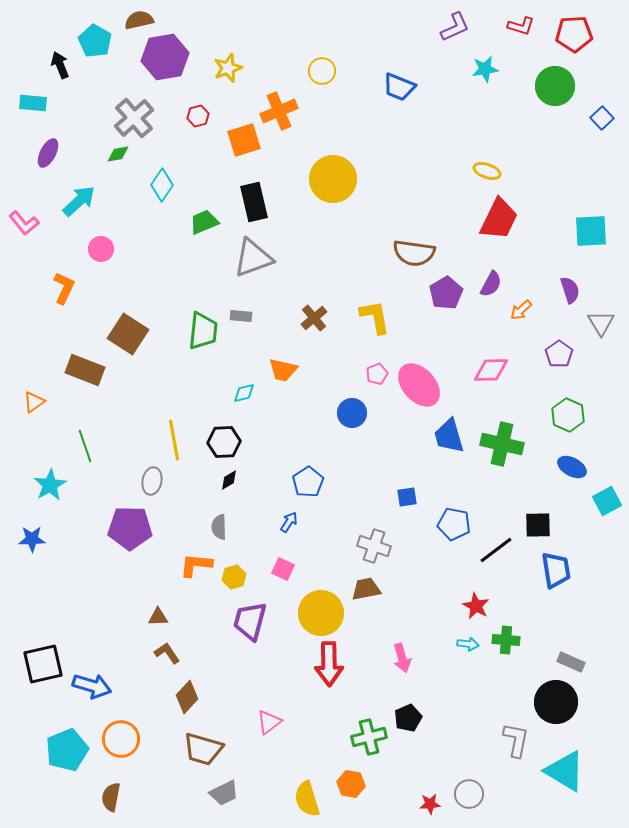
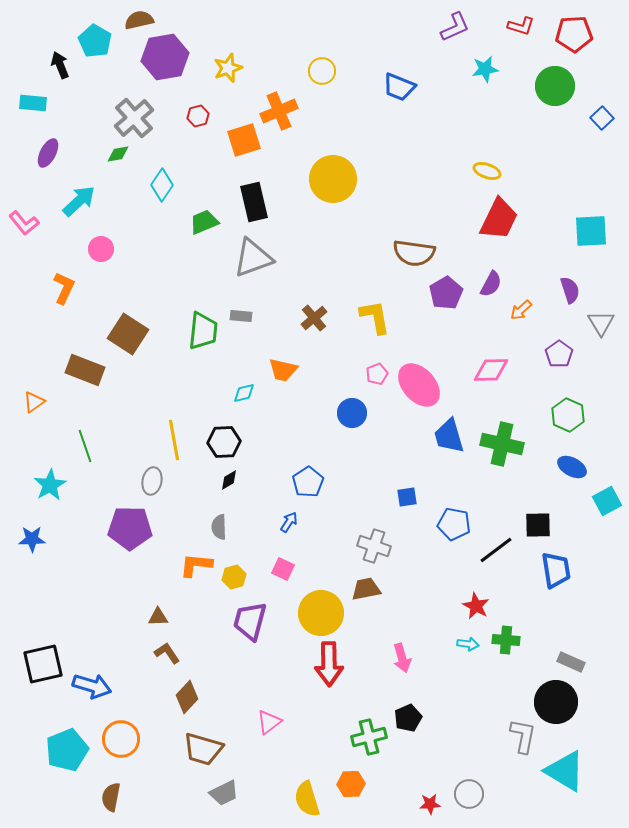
gray L-shape at (516, 740): moved 7 px right, 4 px up
orange hexagon at (351, 784): rotated 12 degrees counterclockwise
